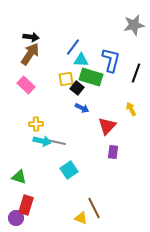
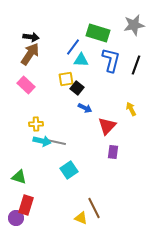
black line: moved 8 px up
green rectangle: moved 7 px right, 44 px up
blue arrow: moved 3 px right
